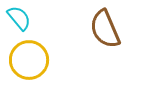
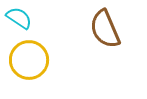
cyan semicircle: rotated 16 degrees counterclockwise
